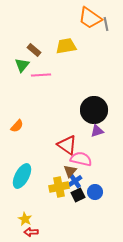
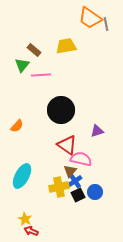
black circle: moved 33 px left
red arrow: moved 1 px up; rotated 24 degrees clockwise
